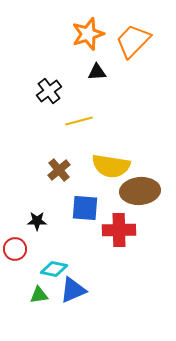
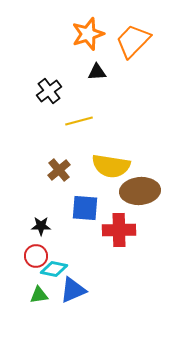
black star: moved 4 px right, 5 px down
red circle: moved 21 px right, 7 px down
